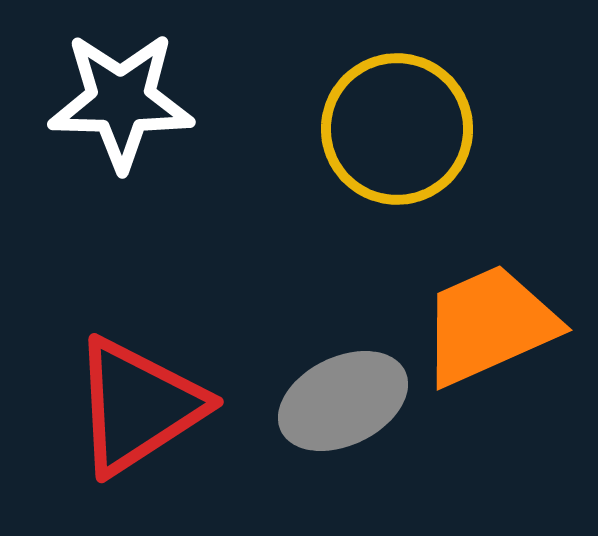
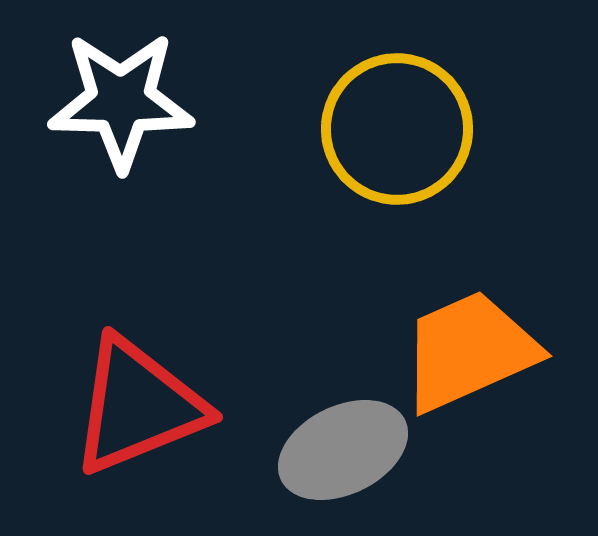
orange trapezoid: moved 20 px left, 26 px down
gray ellipse: moved 49 px down
red triangle: rotated 11 degrees clockwise
